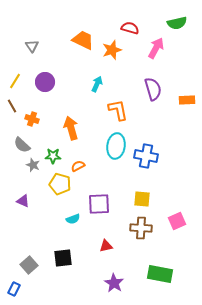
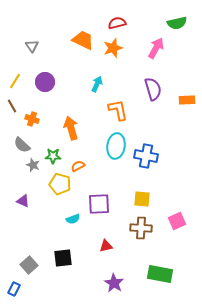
red semicircle: moved 13 px left, 5 px up; rotated 30 degrees counterclockwise
orange star: moved 1 px right, 2 px up
